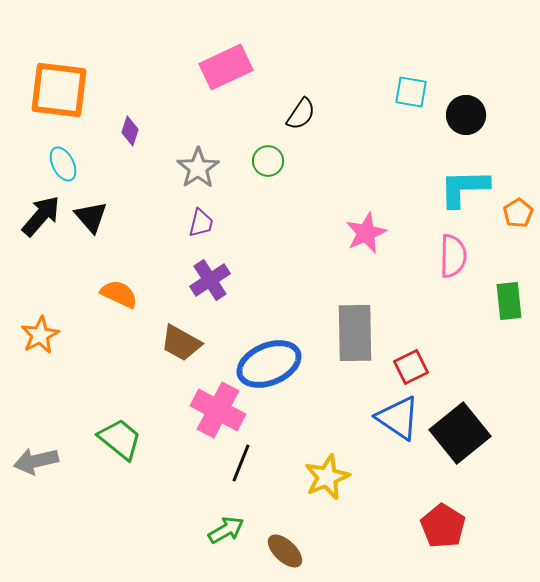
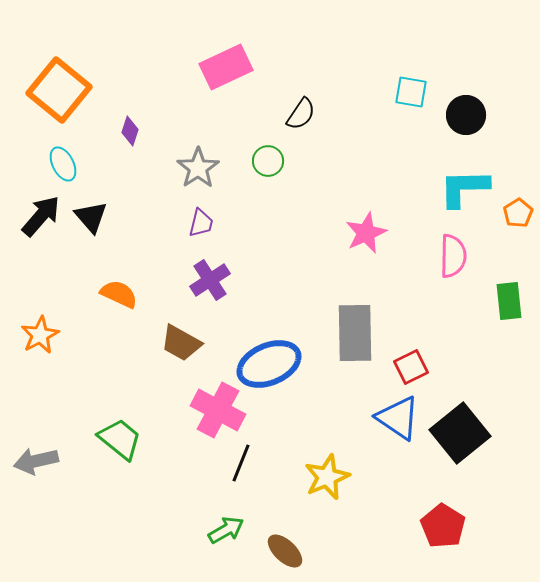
orange square: rotated 32 degrees clockwise
